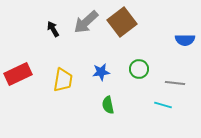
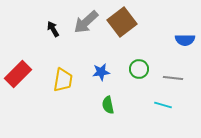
red rectangle: rotated 20 degrees counterclockwise
gray line: moved 2 px left, 5 px up
